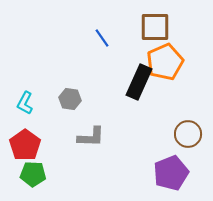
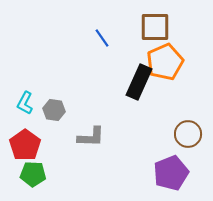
gray hexagon: moved 16 px left, 11 px down
